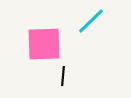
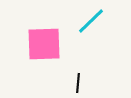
black line: moved 15 px right, 7 px down
